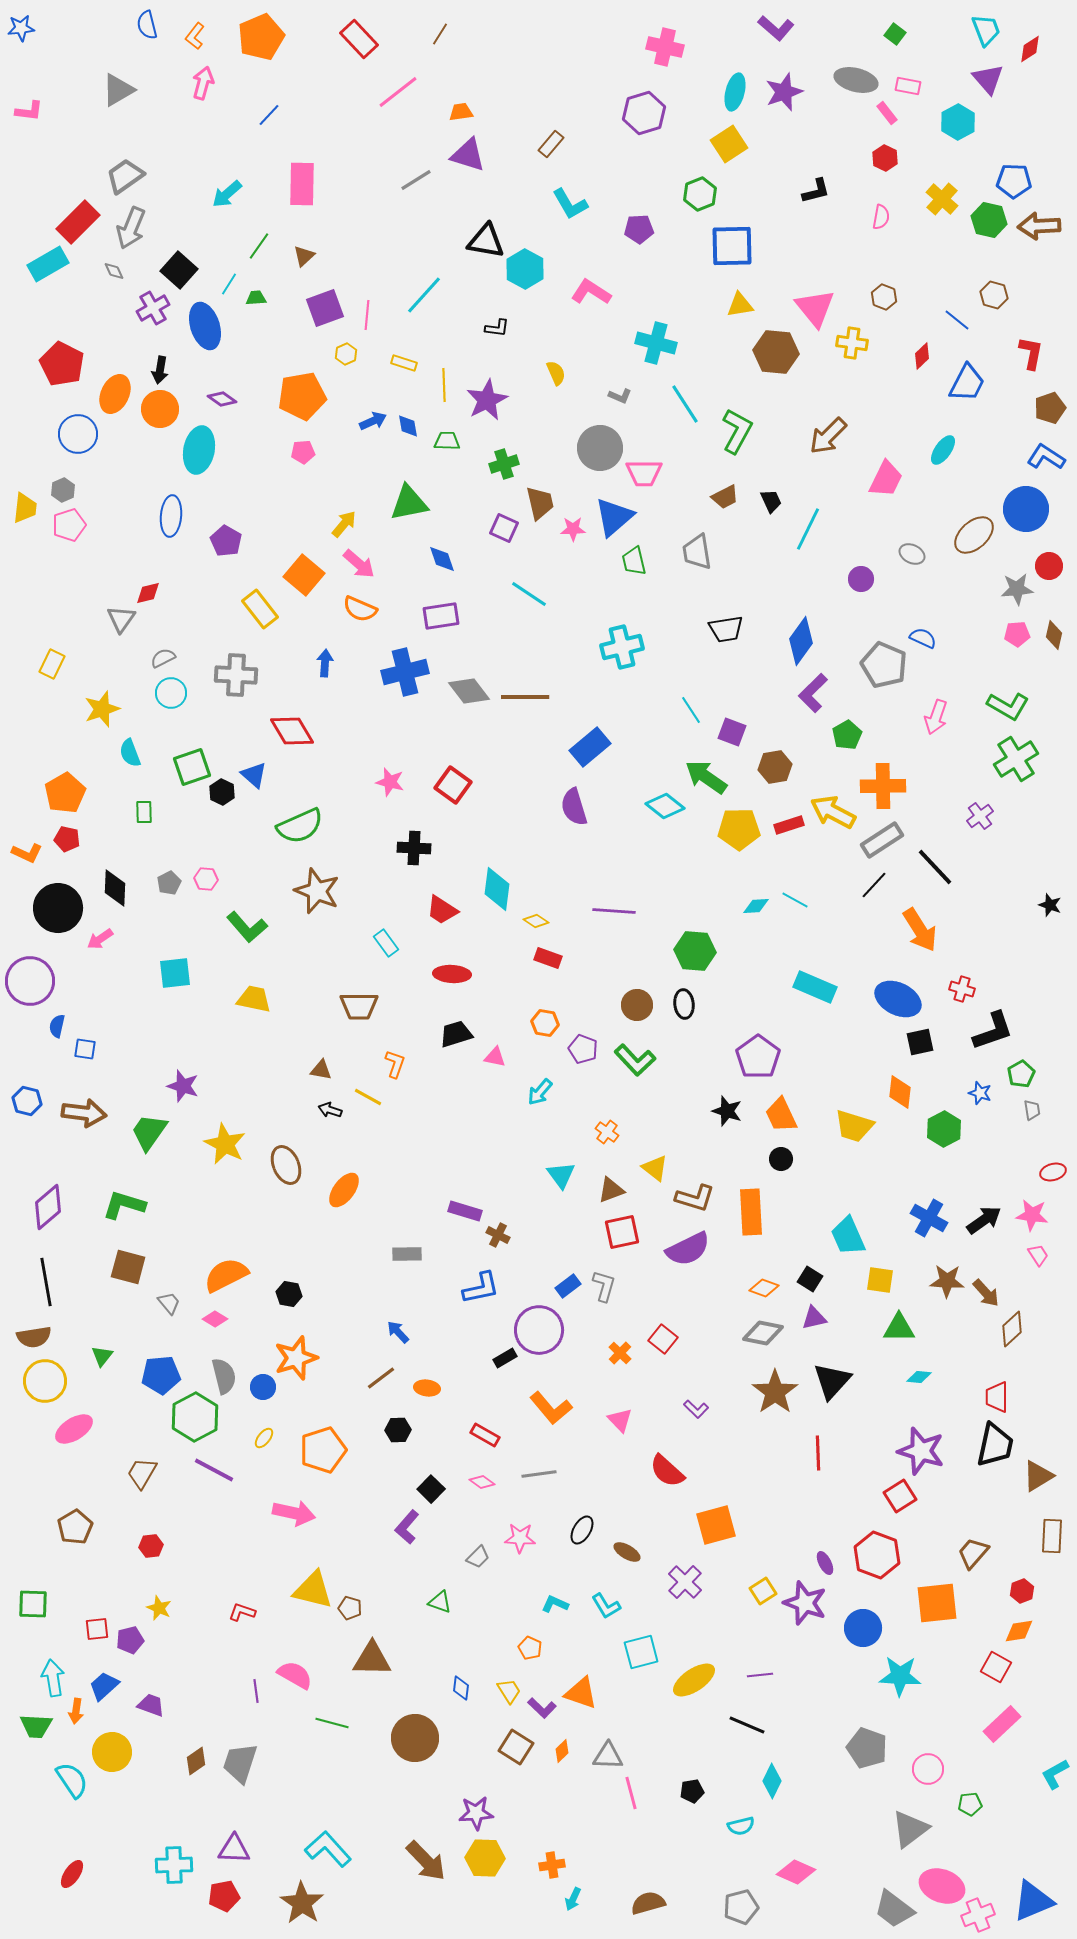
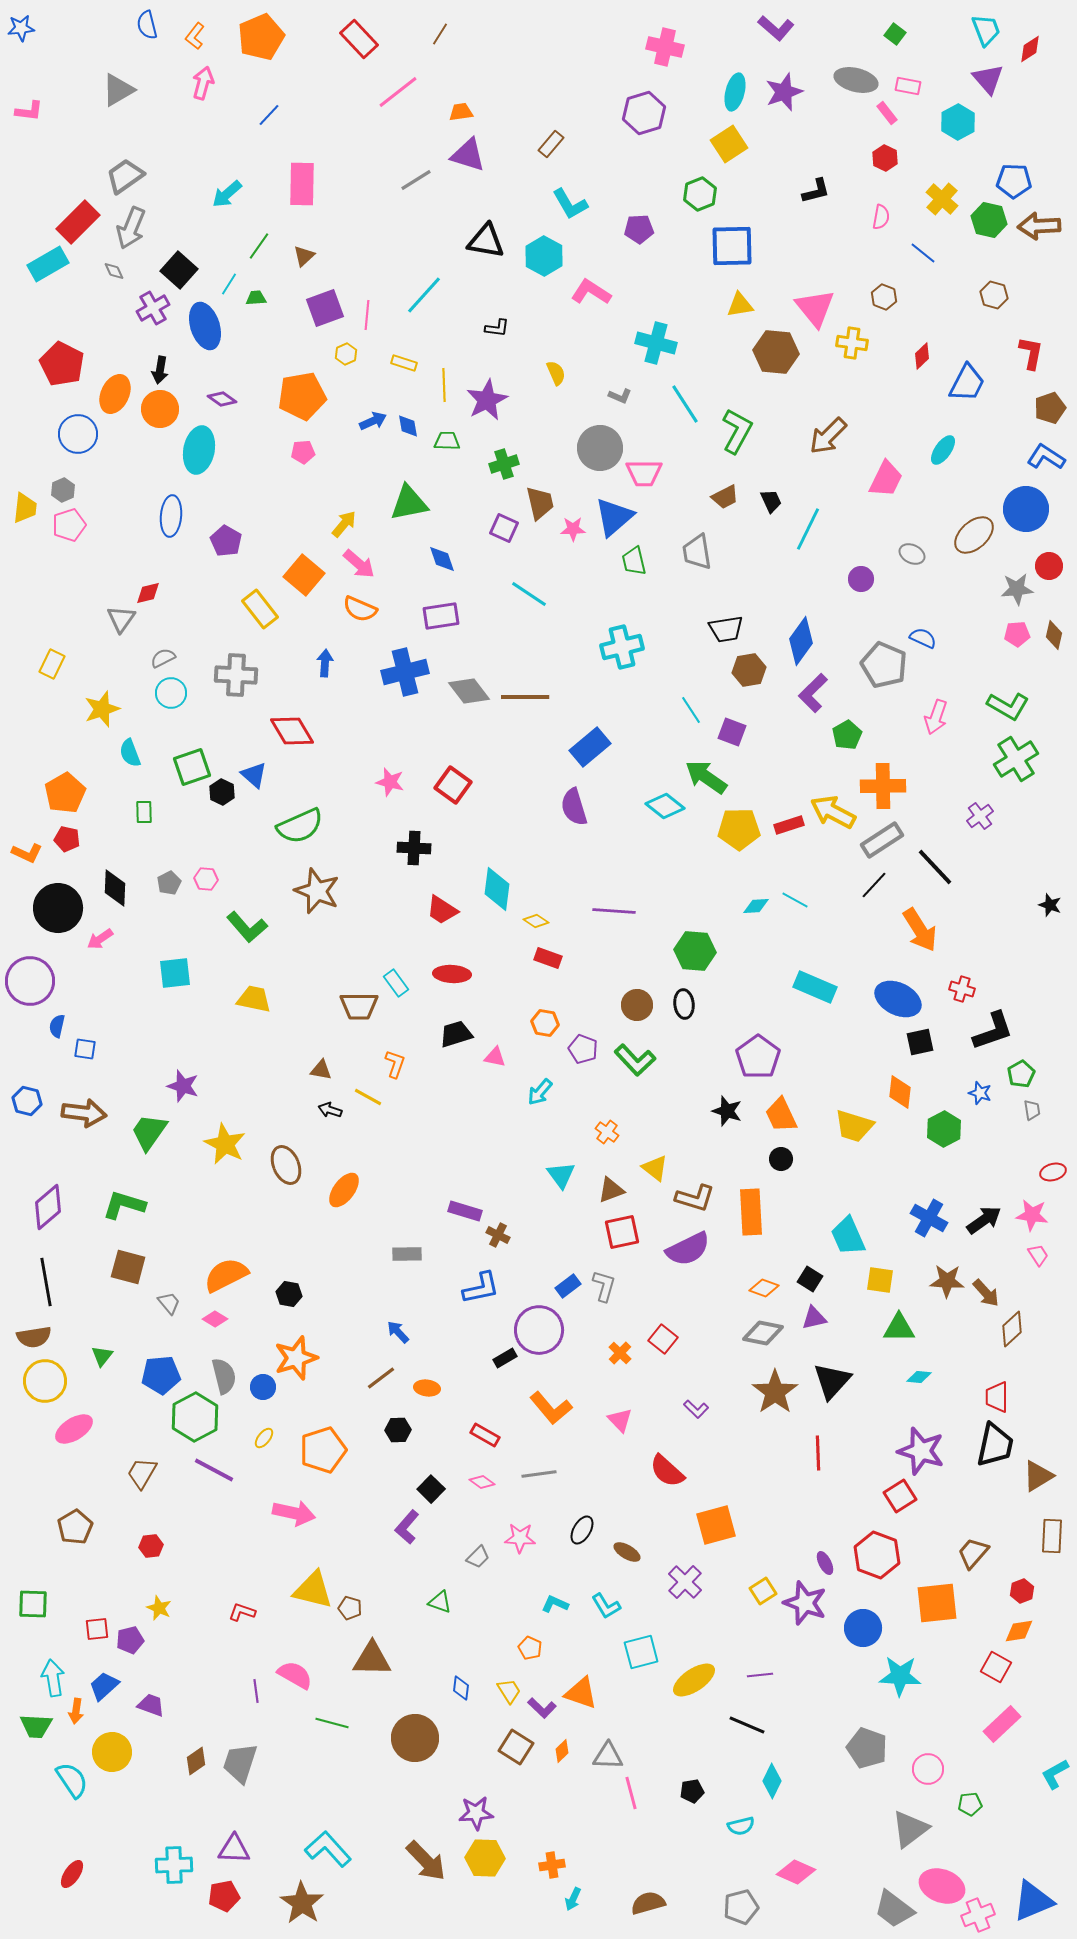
cyan hexagon at (525, 269): moved 19 px right, 13 px up
blue line at (957, 320): moved 34 px left, 67 px up
brown hexagon at (775, 767): moved 26 px left, 97 px up
cyan rectangle at (386, 943): moved 10 px right, 40 px down
